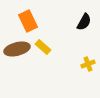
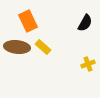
black semicircle: moved 1 px right, 1 px down
brown ellipse: moved 2 px up; rotated 20 degrees clockwise
